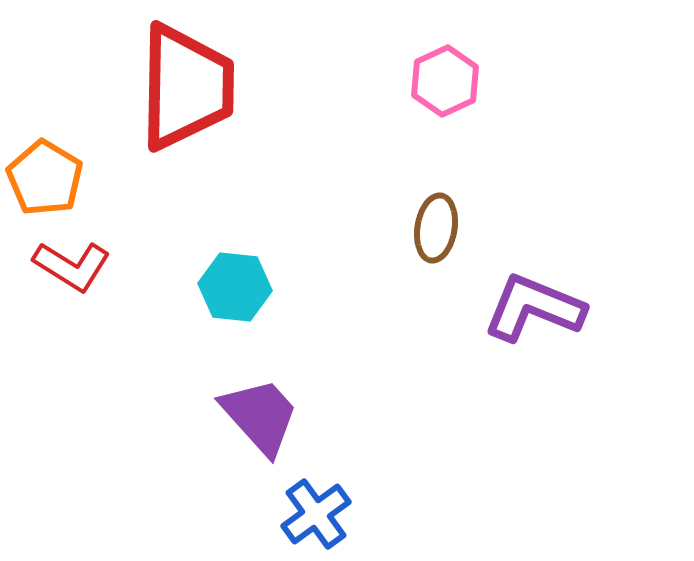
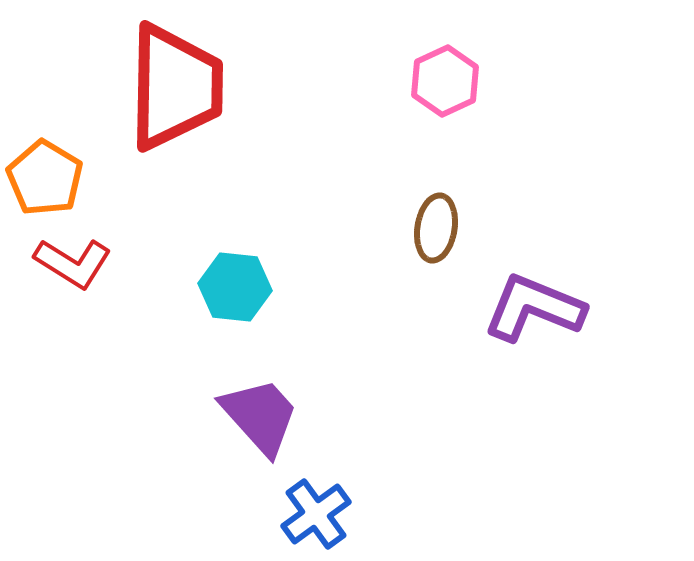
red trapezoid: moved 11 px left
red L-shape: moved 1 px right, 3 px up
